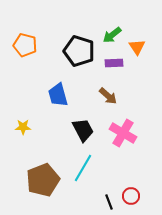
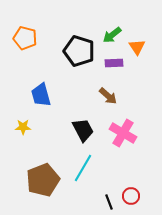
orange pentagon: moved 7 px up
blue trapezoid: moved 17 px left
